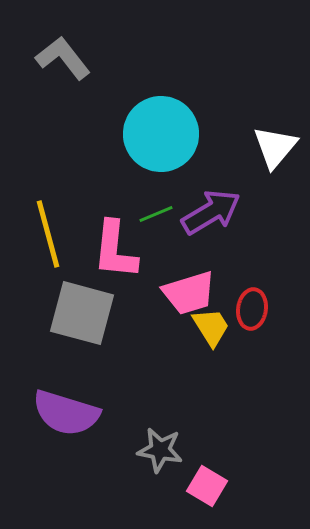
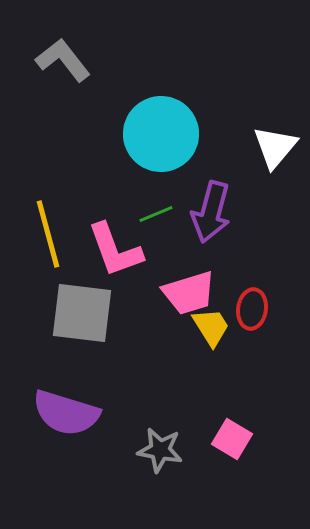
gray L-shape: moved 2 px down
purple arrow: rotated 136 degrees clockwise
pink L-shape: rotated 26 degrees counterclockwise
gray square: rotated 8 degrees counterclockwise
pink square: moved 25 px right, 47 px up
